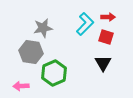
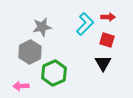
gray star: moved 1 px left, 1 px up
red square: moved 1 px right, 3 px down
gray hexagon: moved 1 px left; rotated 25 degrees clockwise
